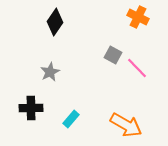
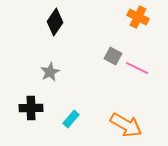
gray square: moved 1 px down
pink line: rotated 20 degrees counterclockwise
